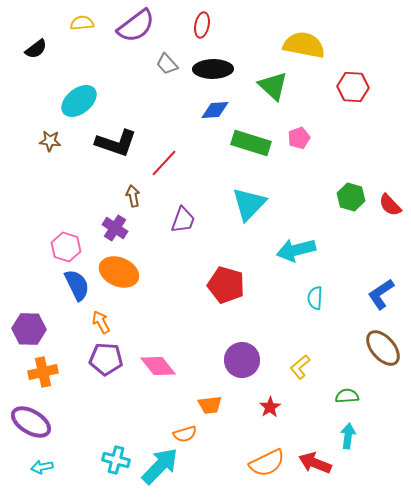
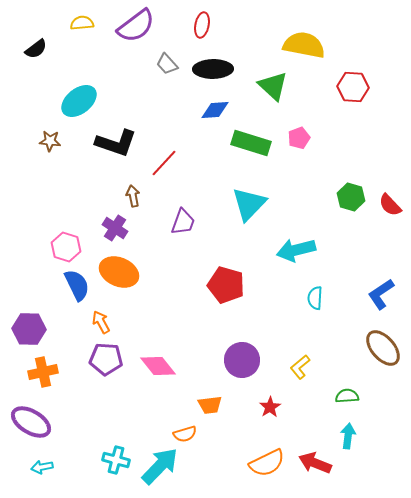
purple trapezoid at (183, 220): moved 2 px down
